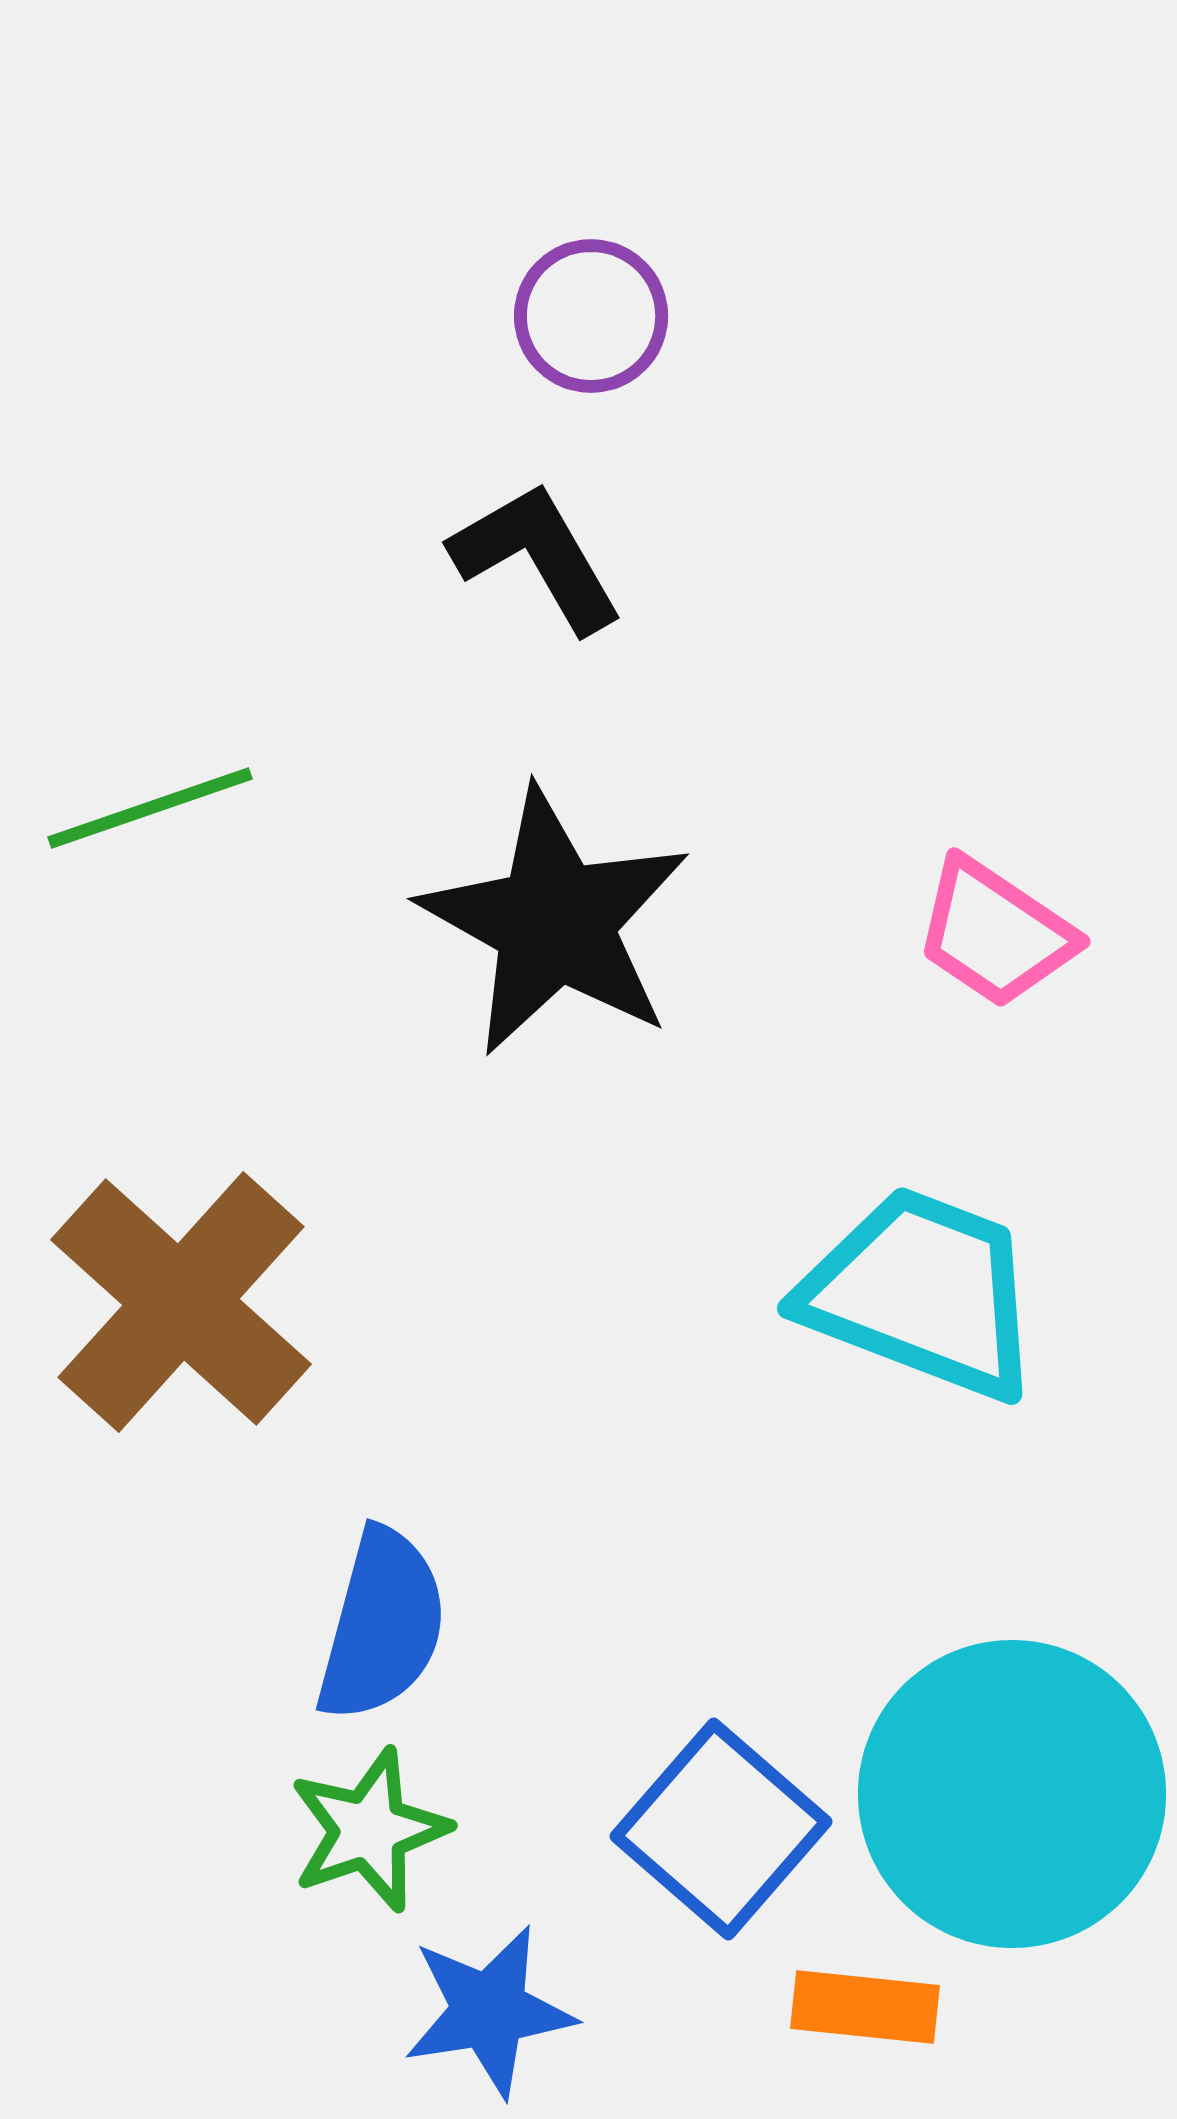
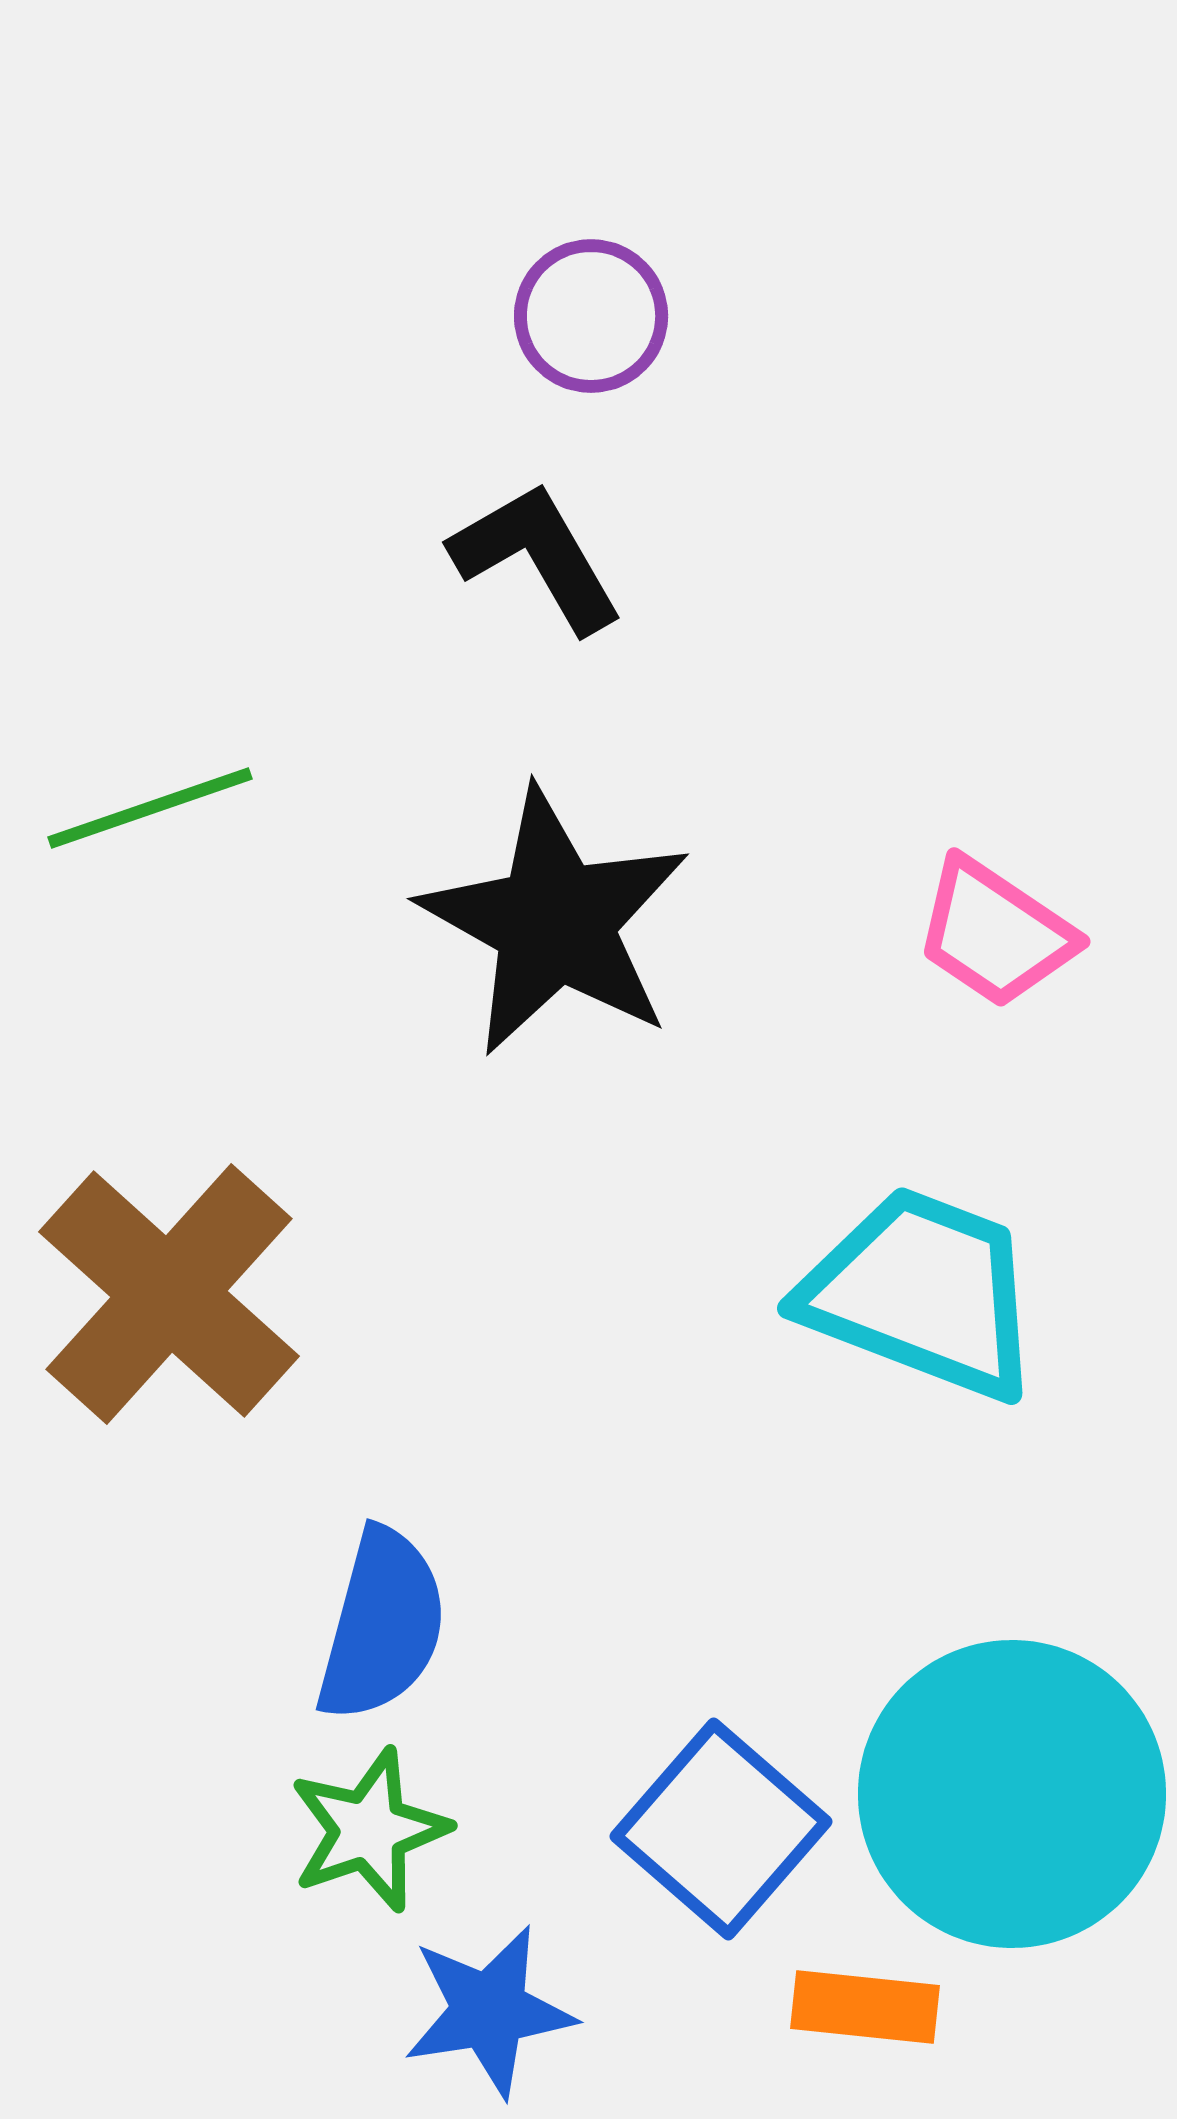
brown cross: moved 12 px left, 8 px up
